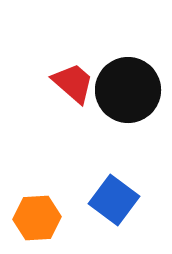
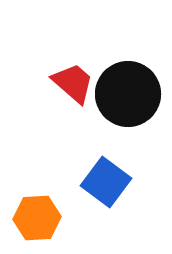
black circle: moved 4 px down
blue square: moved 8 px left, 18 px up
